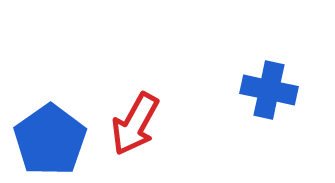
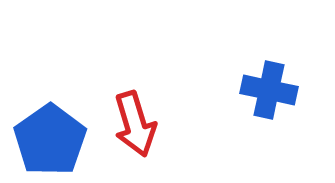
red arrow: rotated 46 degrees counterclockwise
